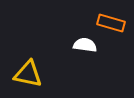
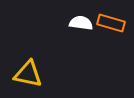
white semicircle: moved 4 px left, 22 px up
